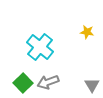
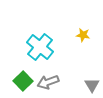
yellow star: moved 4 px left, 3 px down
green square: moved 2 px up
